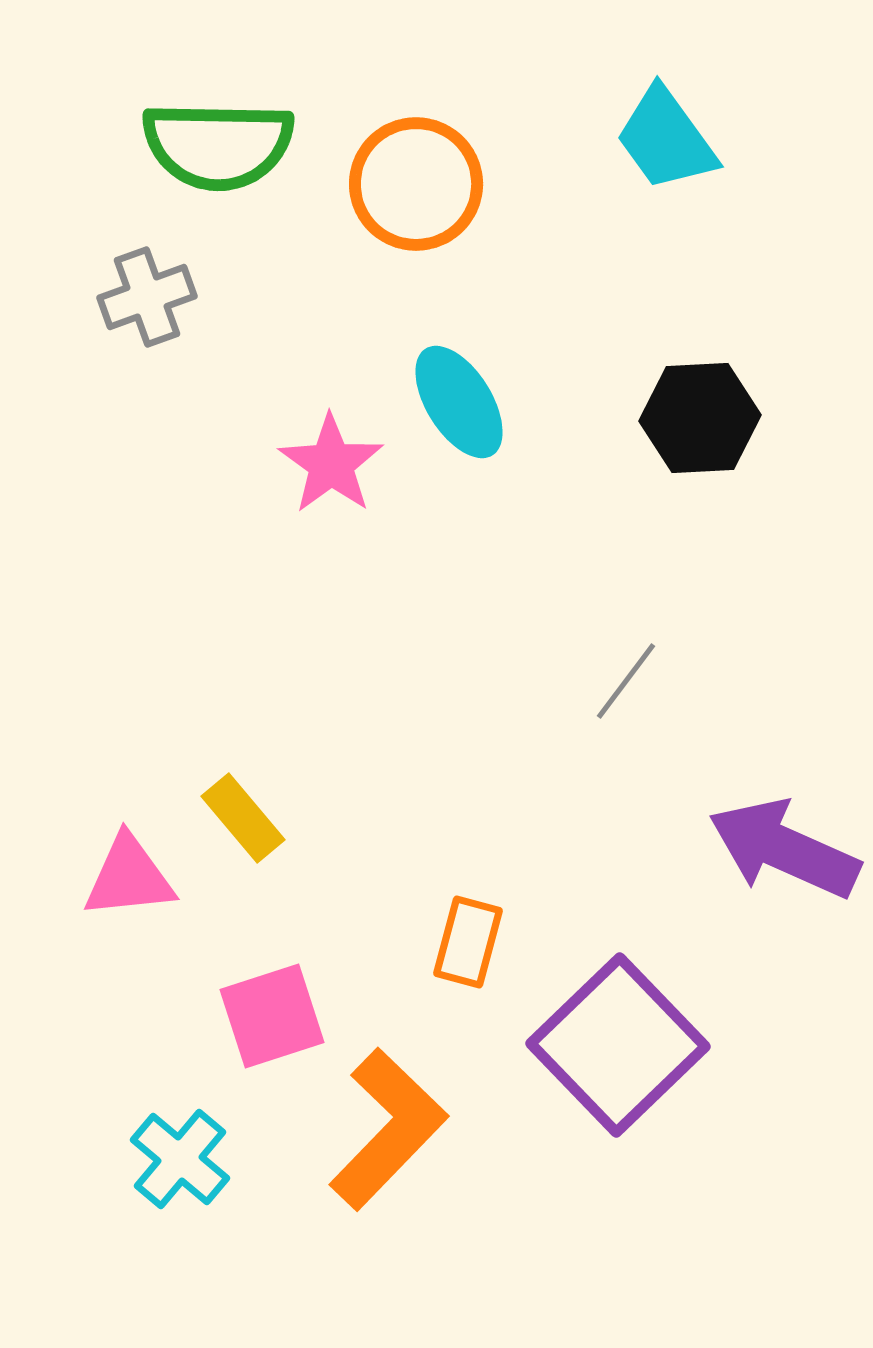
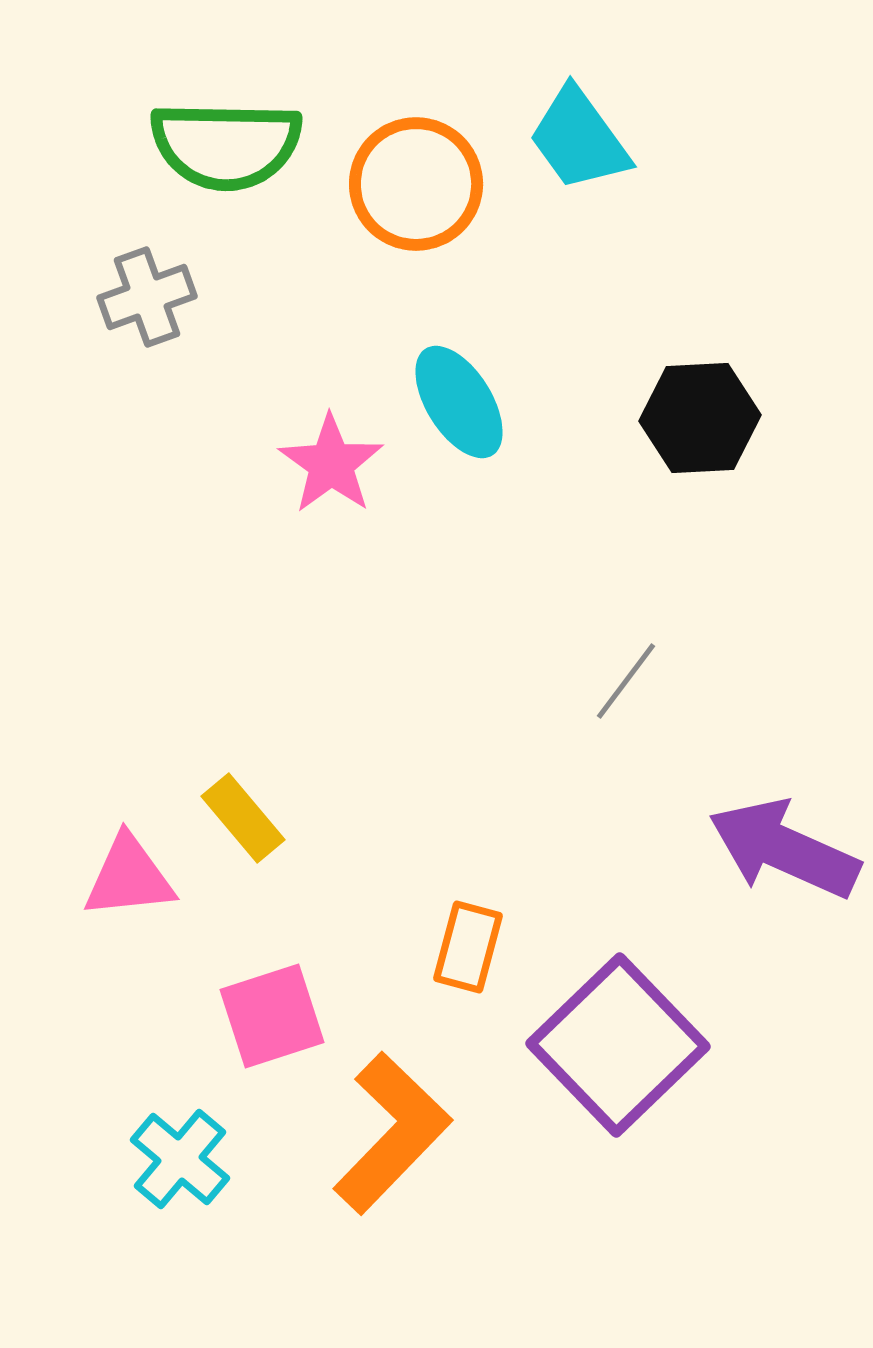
cyan trapezoid: moved 87 px left
green semicircle: moved 8 px right
orange rectangle: moved 5 px down
orange L-shape: moved 4 px right, 4 px down
